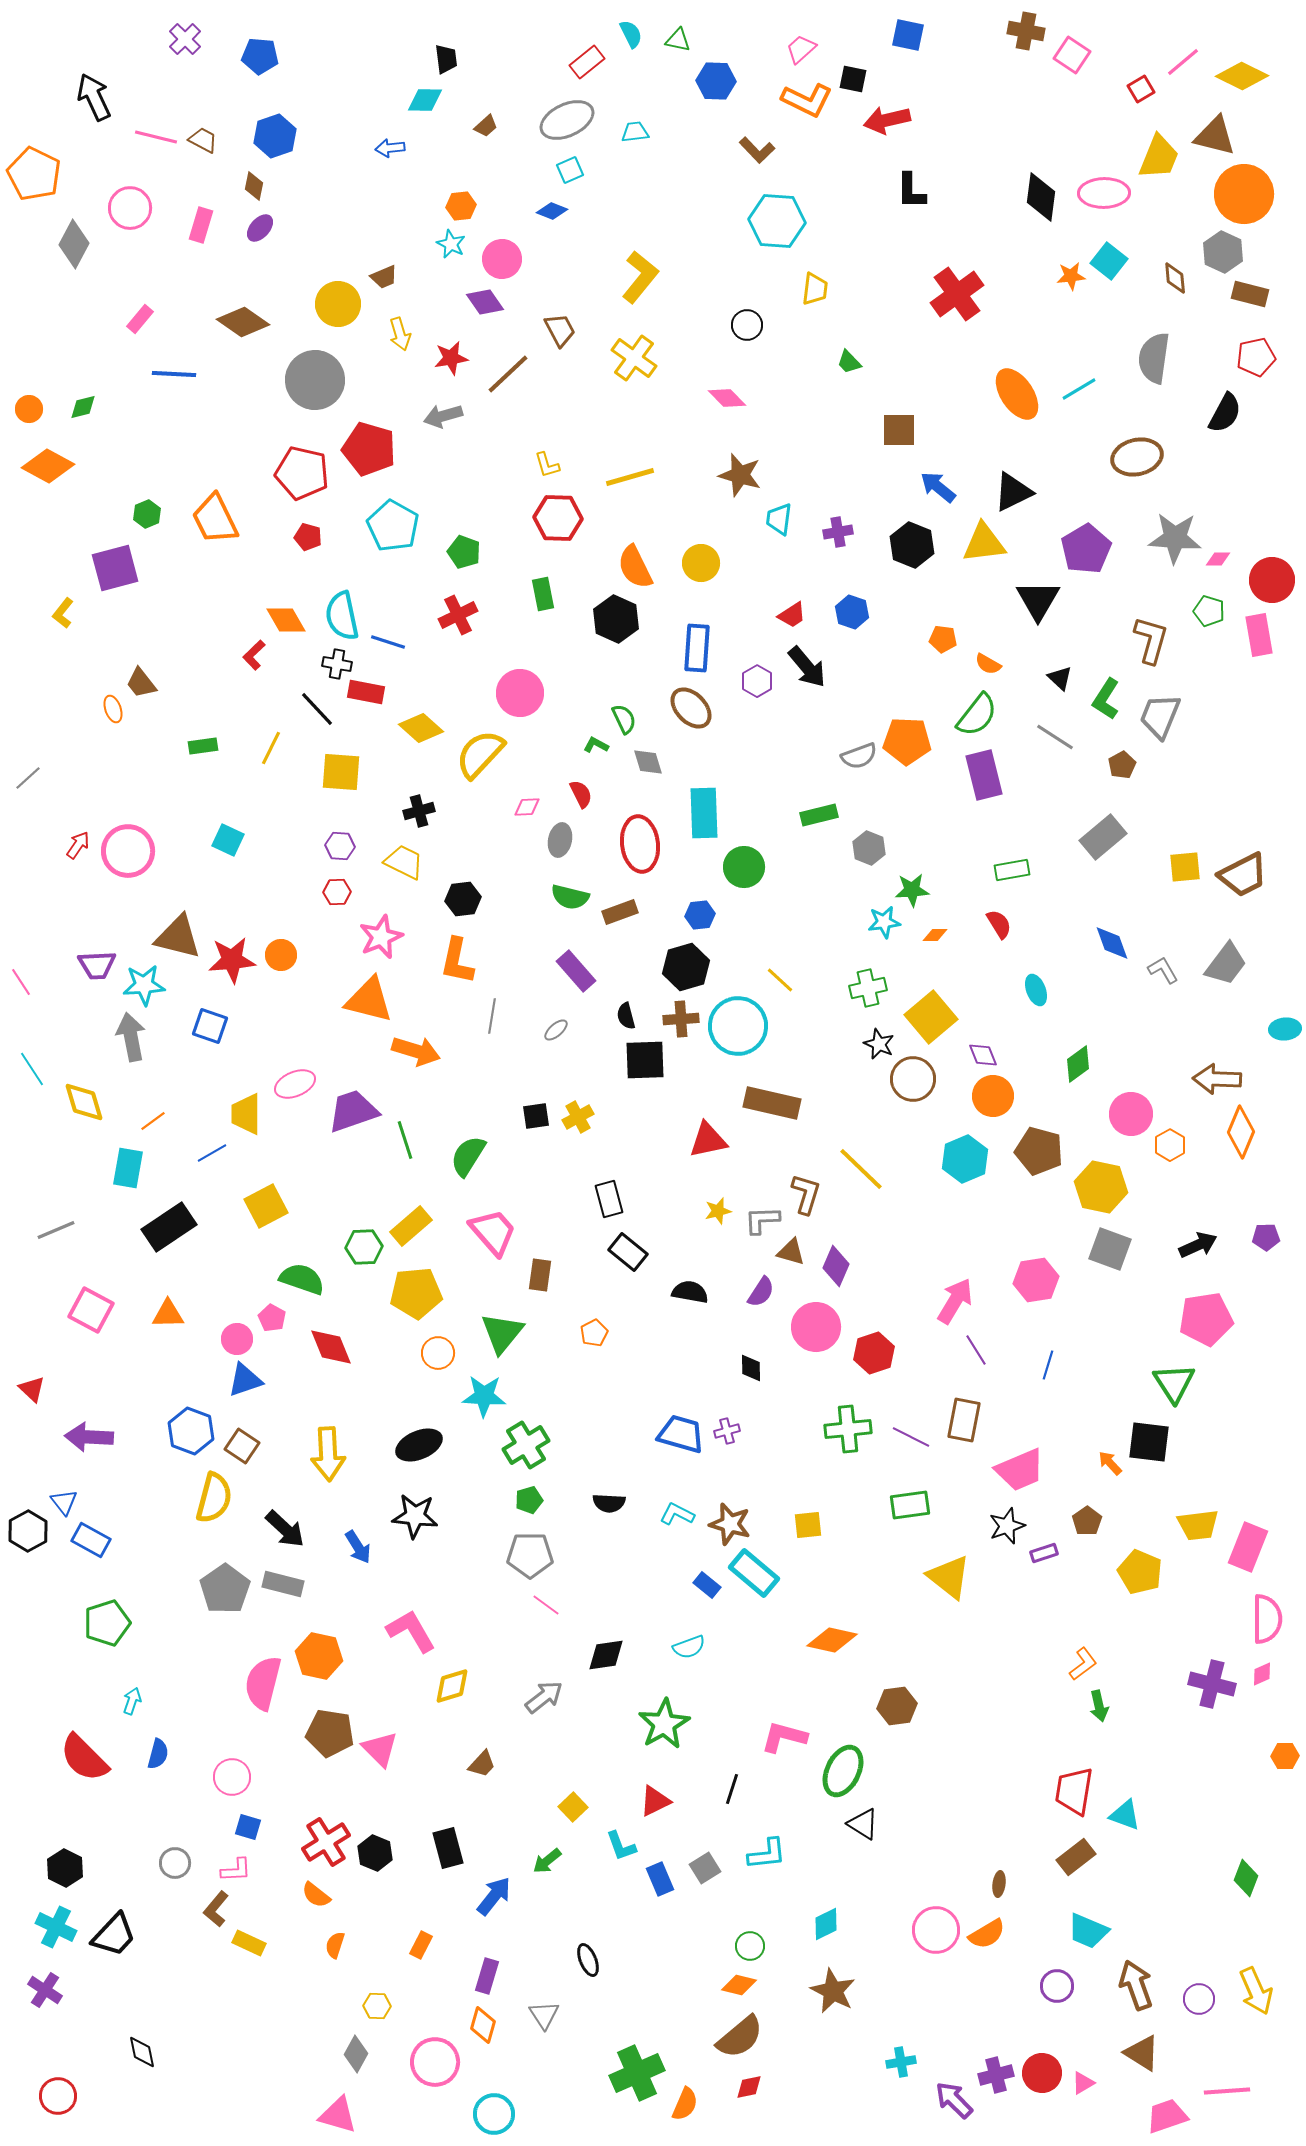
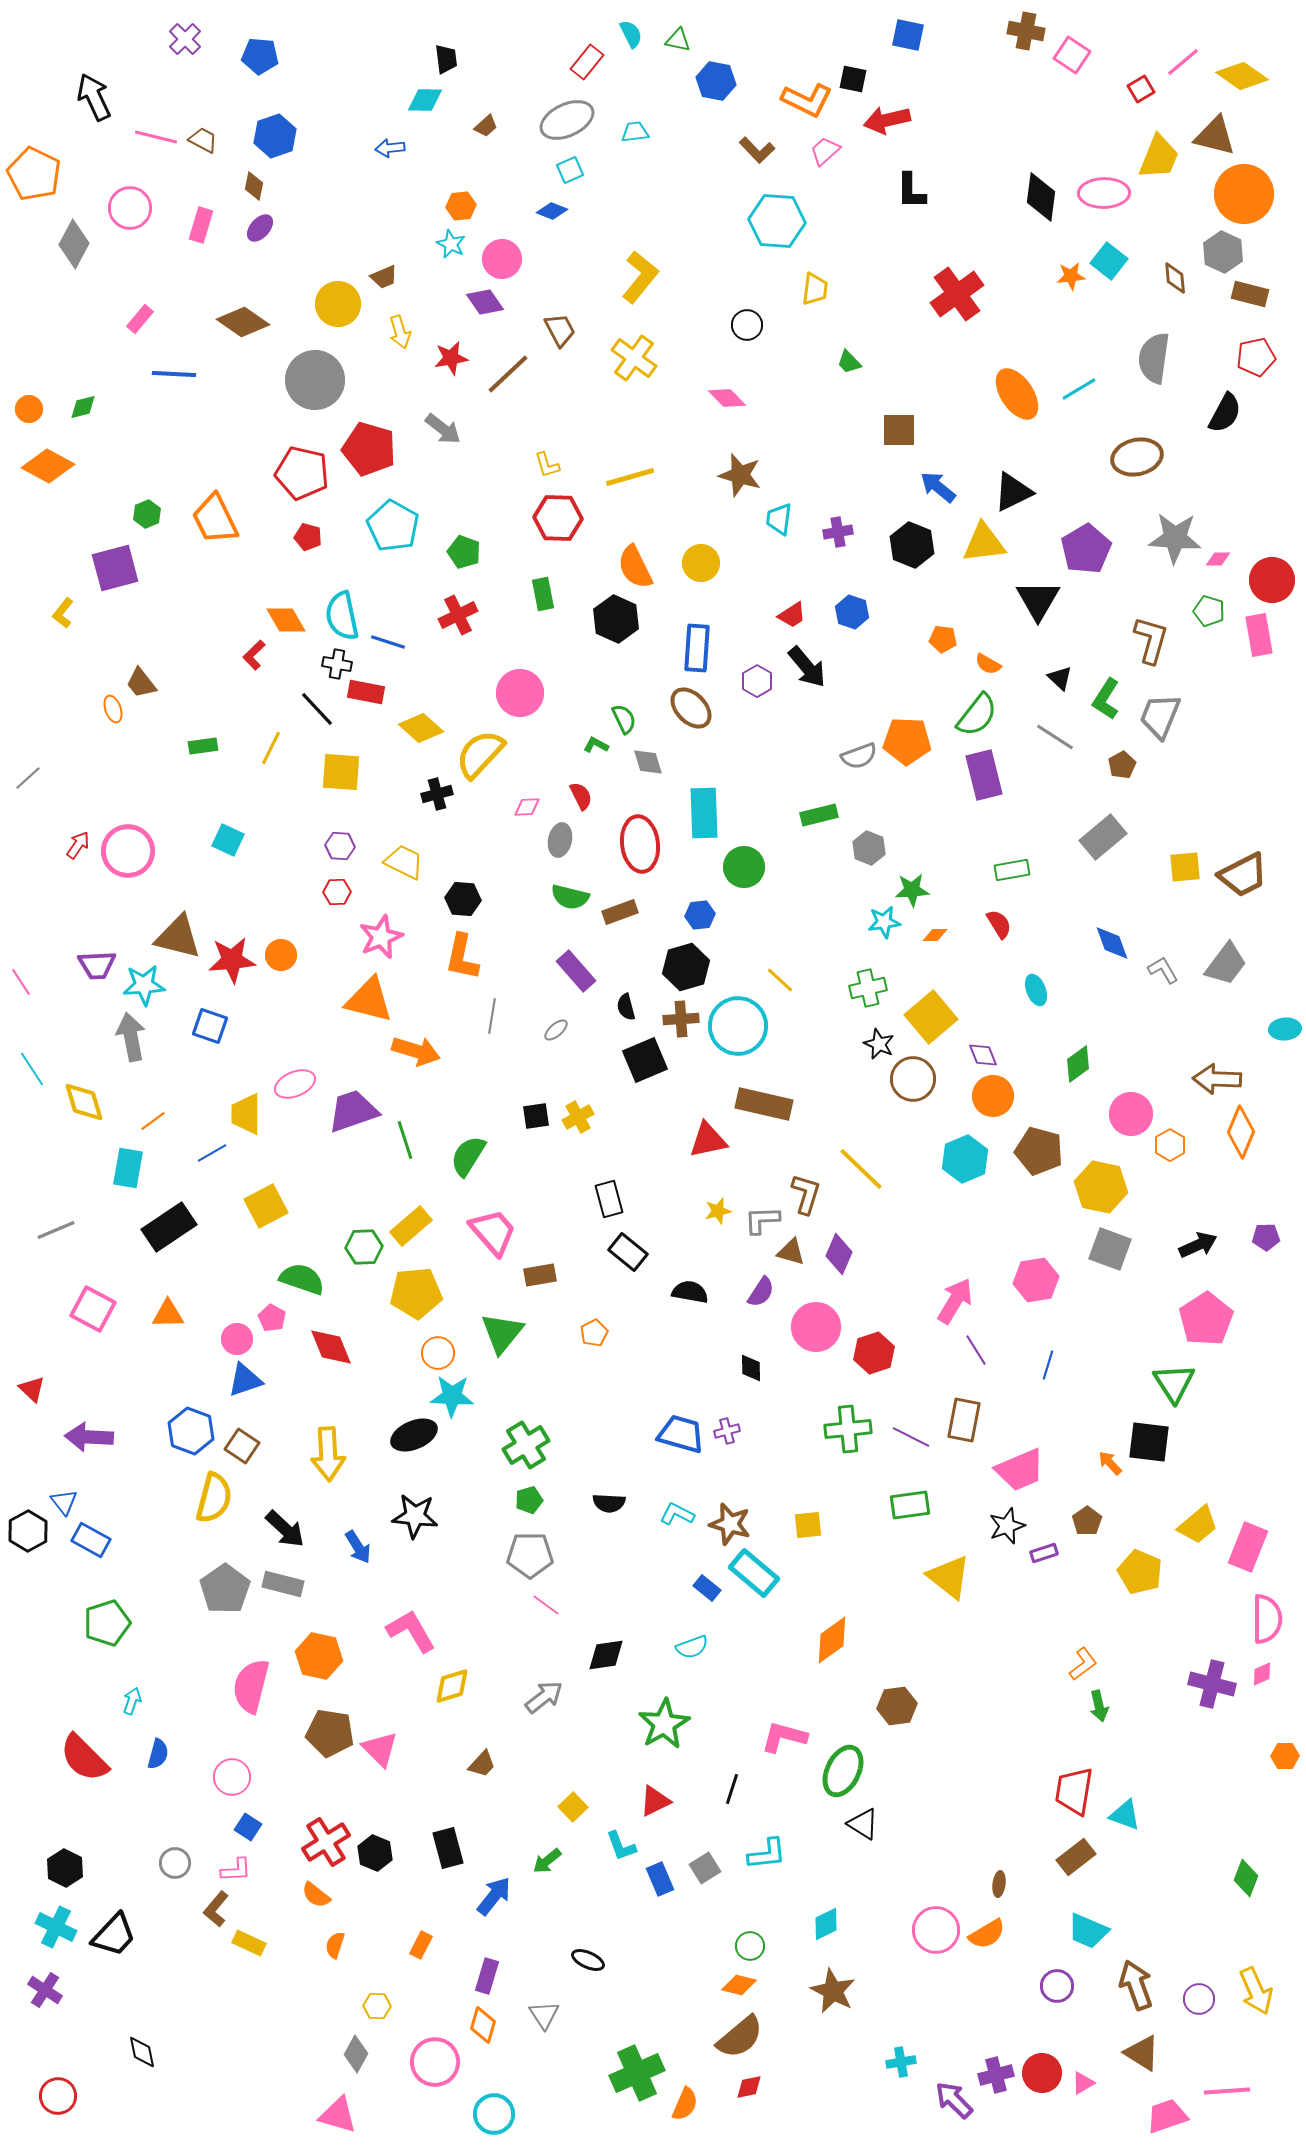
pink trapezoid at (801, 49): moved 24 px right, 102 px down
red rectangle at (587, 62): rotated 12 degrees counterclockwise
yellow diamond at (1242, 76): rotated 9 degrees clockwise
blue hexagon at (716, 81): rotated 9 degrees clockwise
yellow arrow at (400, 334): moved 2 px up
gray arrow at (443, 416): moved 13 px down; rotated 126 degrees counterclockwise
red semicircle at (581, 794): moved 2 px down
black cross at (419, 811): moved 18 px right, 17 px up
black hexagon at (463, 899): rotated 12 degrees clockwise
orange L-shape at (457, 961): moved 5 px right, 4 px up
black semicircle at (626, 1016): moved 9 px up
black square at (645, 1060): rotated 21 degrees counterclockwise
brown rectangle at (772, 1103): moved 8 px left, 1 px down
purple diamond at (836, 1266): moved 3 px right, 12 px up
brown rectangle at (540, 1275): rotated 72 degrees clockwise
pink square at (91, 1310): moved 2 px right, 1 px up
pink pentagon at (1206, 1319): rotated 24 degrees counterclockwise
cyan star at (484, 1396): moved 32 px left
black ellipse at (419, 1445): moved 5 px left, 10 px up
yellow trapezoid at (1198, 1525): rotated 33 degrees counterclockwise
blue rectangle at (707, 1585): moved 3 px down
orange diamond at (832, 1640): rotated 48 degrees counterclockwise
cyan semicircle at (689, 1647): moved 3 px right
pink semicircle at (263, 1683): moved 12 px left, 3 px down
blue square at (248, 1827): rotated 16 degrees clockwise
black ellipse at (588, 1960): rotated 44 degrees counterclockwise
